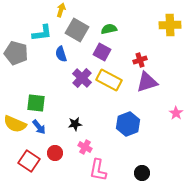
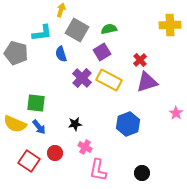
purple square: rotated 30 degrees clockwise
red cross: rotated 24 degrees counterclockwise
